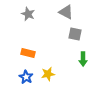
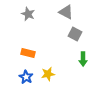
gray square: rotated 16 degrees clockwise
